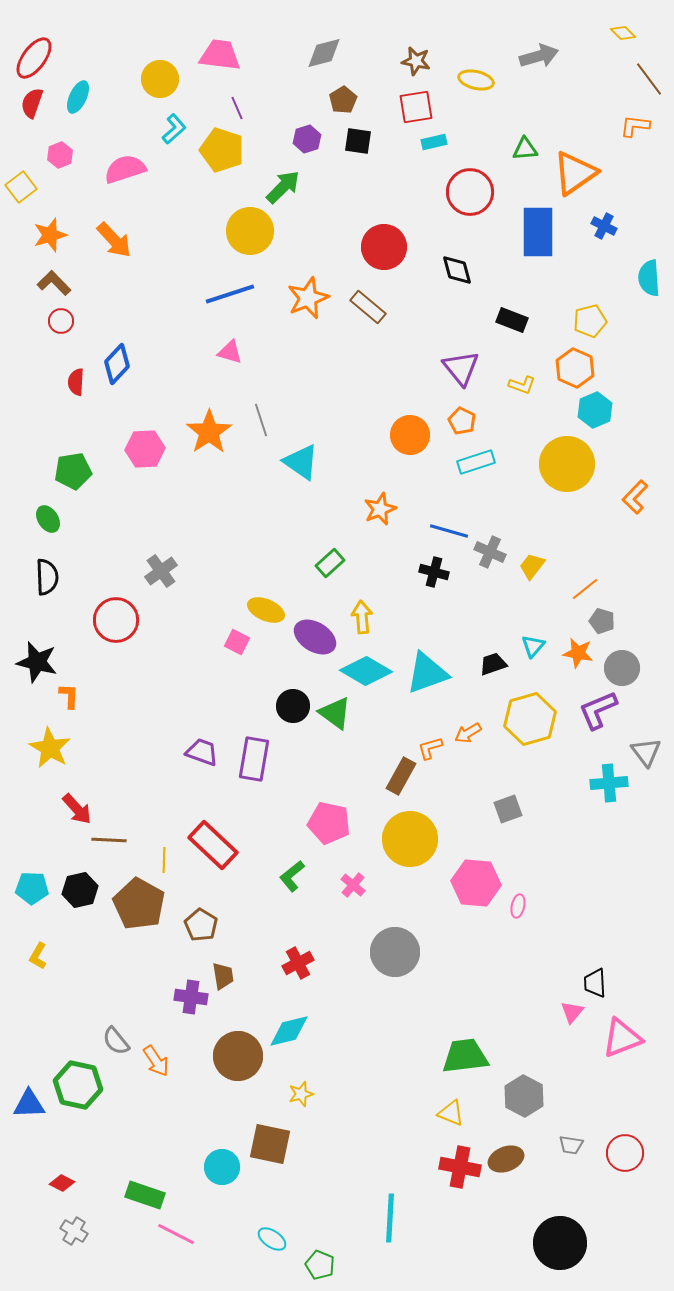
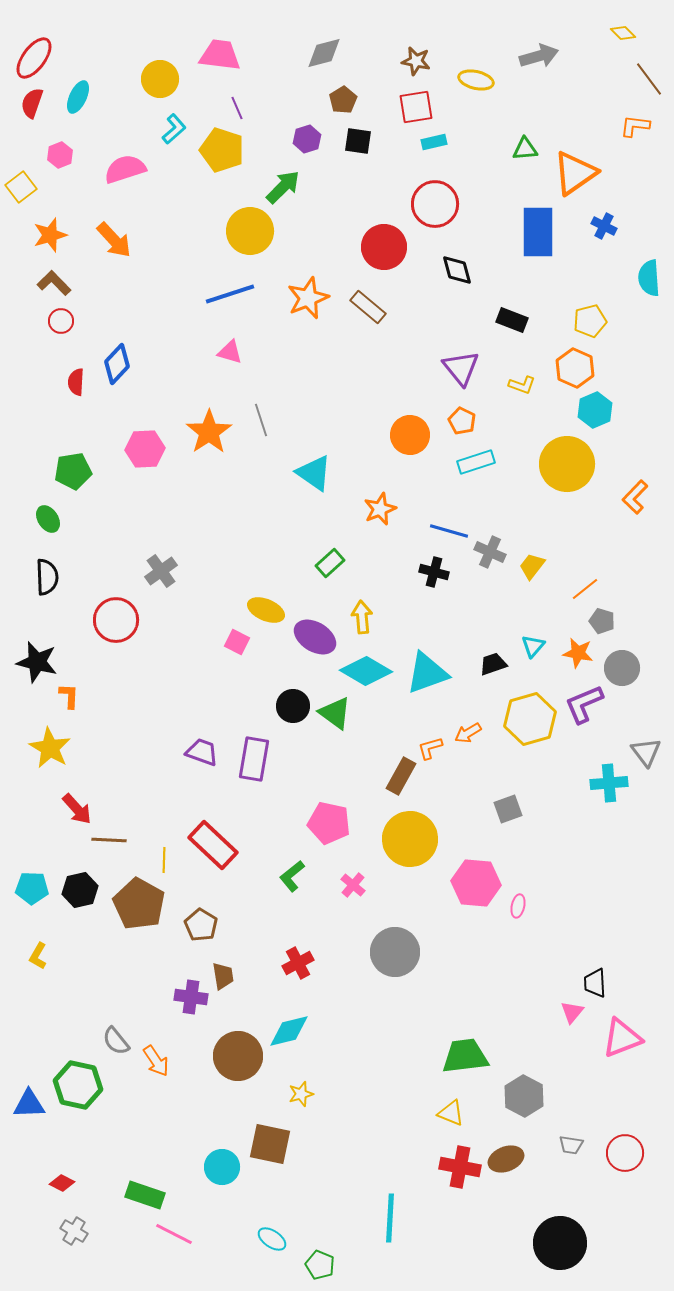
red circle at (470, 192): moved 35 px left, 12 px down
cyan triangle at (301, 462): moved 13 px right, 11 px down
purple L-shape at (598, 710): moved 14 px left, 6 px up
pink line at (176, 1234): moved 2 px left
